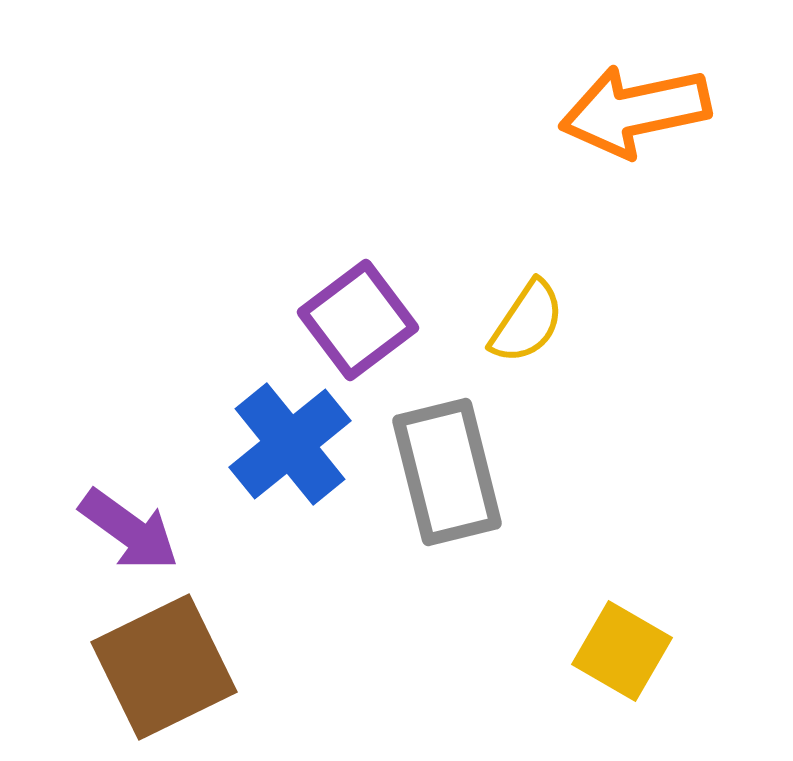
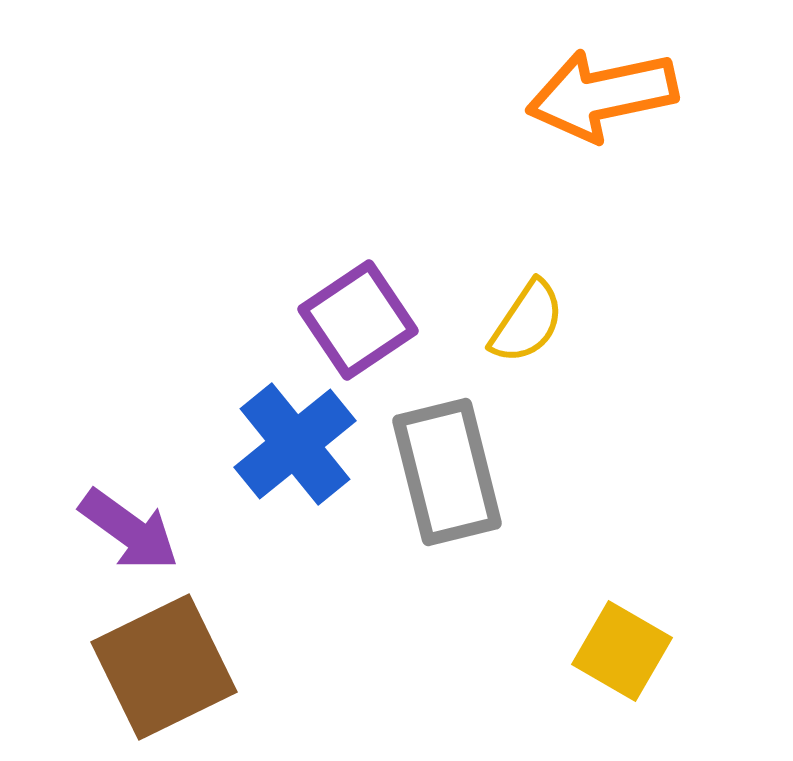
orange arrow: moved 33 px left, 16 px up
purple square: rotated 3 degrees clockwise
blue cross: moved 5 px right
